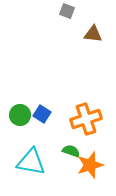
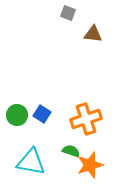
gray square: moved 1 px right, 2 px down
green circle: moved 3 px left
